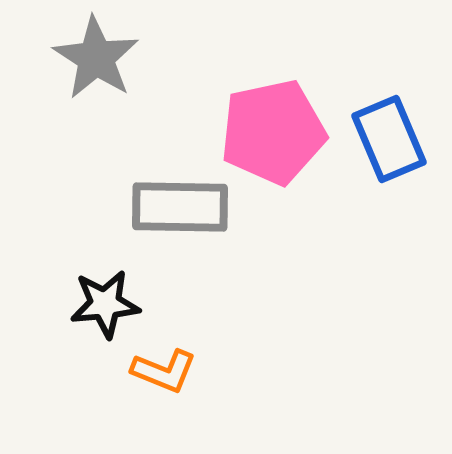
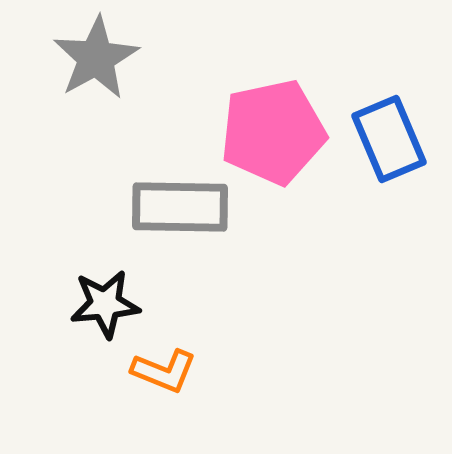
gray star: rotated 10 degrees clockwise
